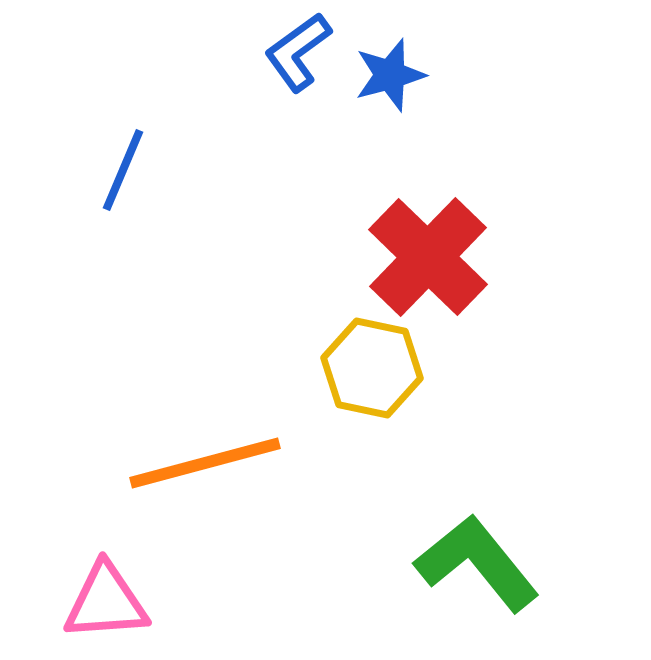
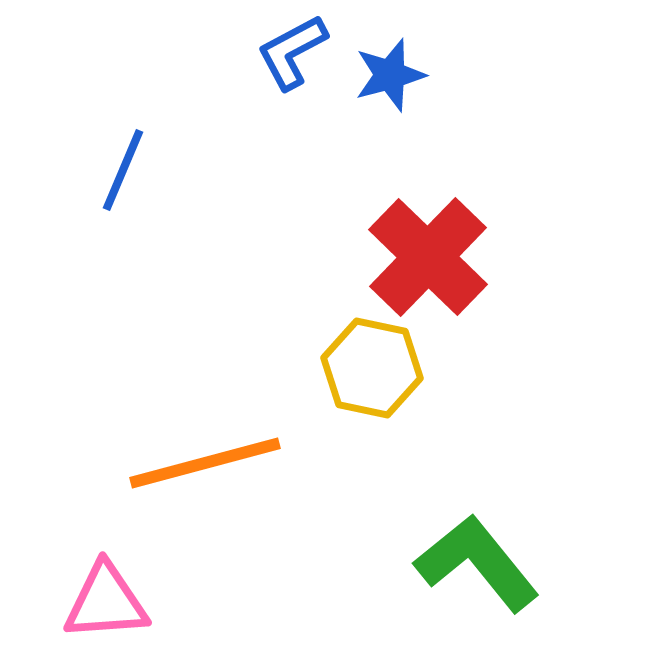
blue L-shape: moved 6 px left; rotated 8 degrees clockwise
